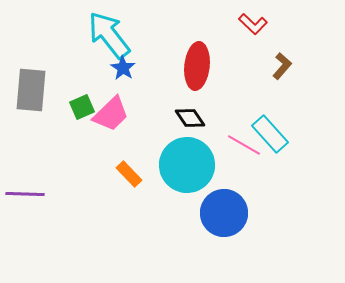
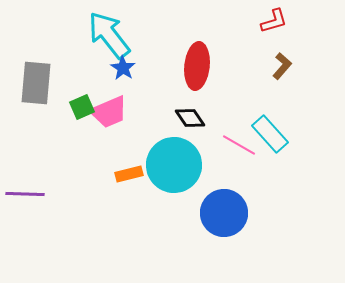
red L-shape: moved 21 px right, 3 px up; rotated 60 degrees counterclockwise
gray rectangle: moved 5 px right, 7 px up
pink trapezoid: moved 2 px left, 2 px up; rotated 21 degrees clockwise
pink line: moved 5 px left
cyan circle: moved 13 px left
orange rectangle: rotated 60 degrees counterclockwise
